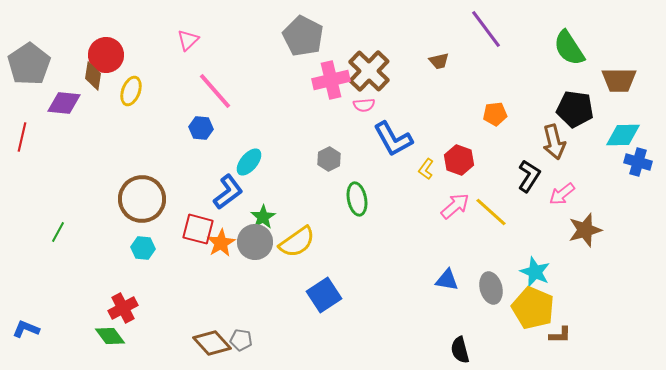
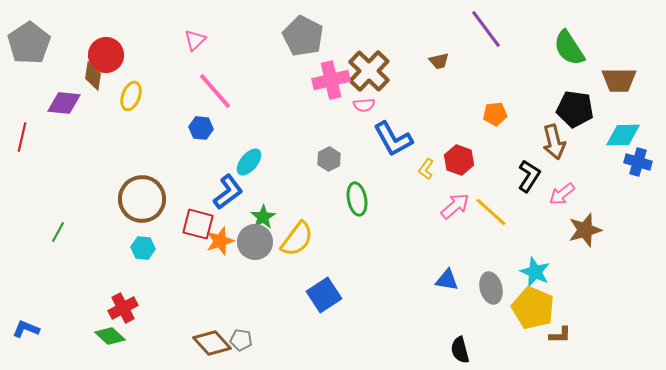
pink triangle at (188, 40): moved 7 px right
gray pentagon at (29, 64): moved 21 px up
yellow ellipse at (131, 91): moved 5 px down
red square at (198, 229): moved 5 px up
yellow semicircle at (297, 242): moved 3 px up; rotated 18 degrees counterclockwise
orange star at (221, 243): moved 1 px left, 2 px up; rotated 12 degrees clockwise
green diamond at (110, 336): rotated 12 degrees counterclockwise
